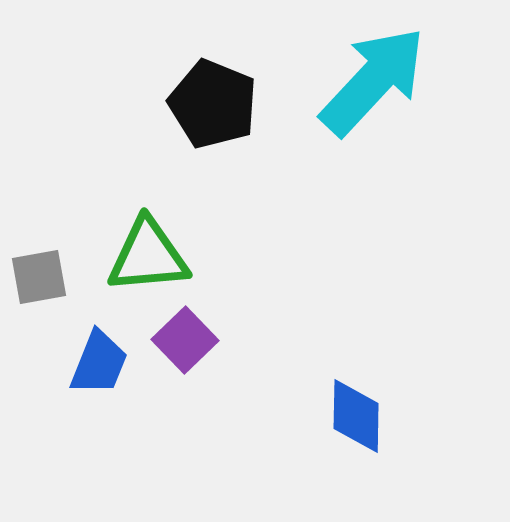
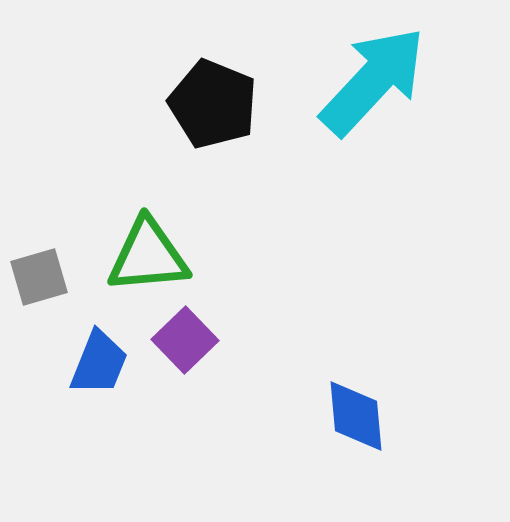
gray square: rotated 6 degrees counterclockwise
blue diamond: rotated 6 degrees counterclockwise
